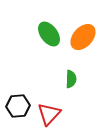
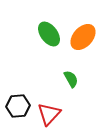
green semicircle: rotated 30 degrees counterclockwise
